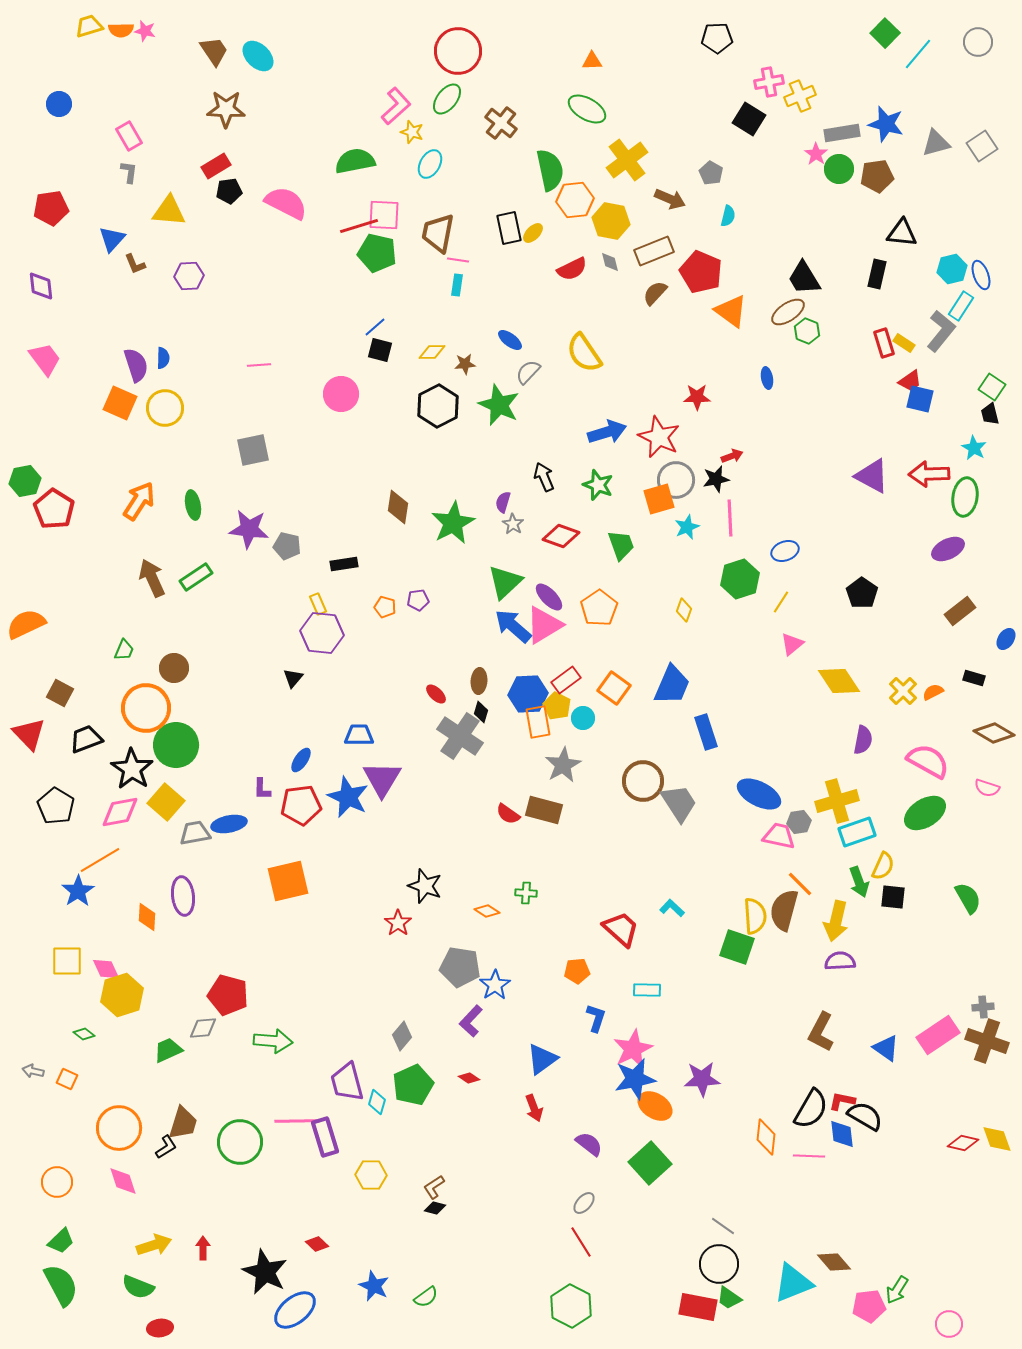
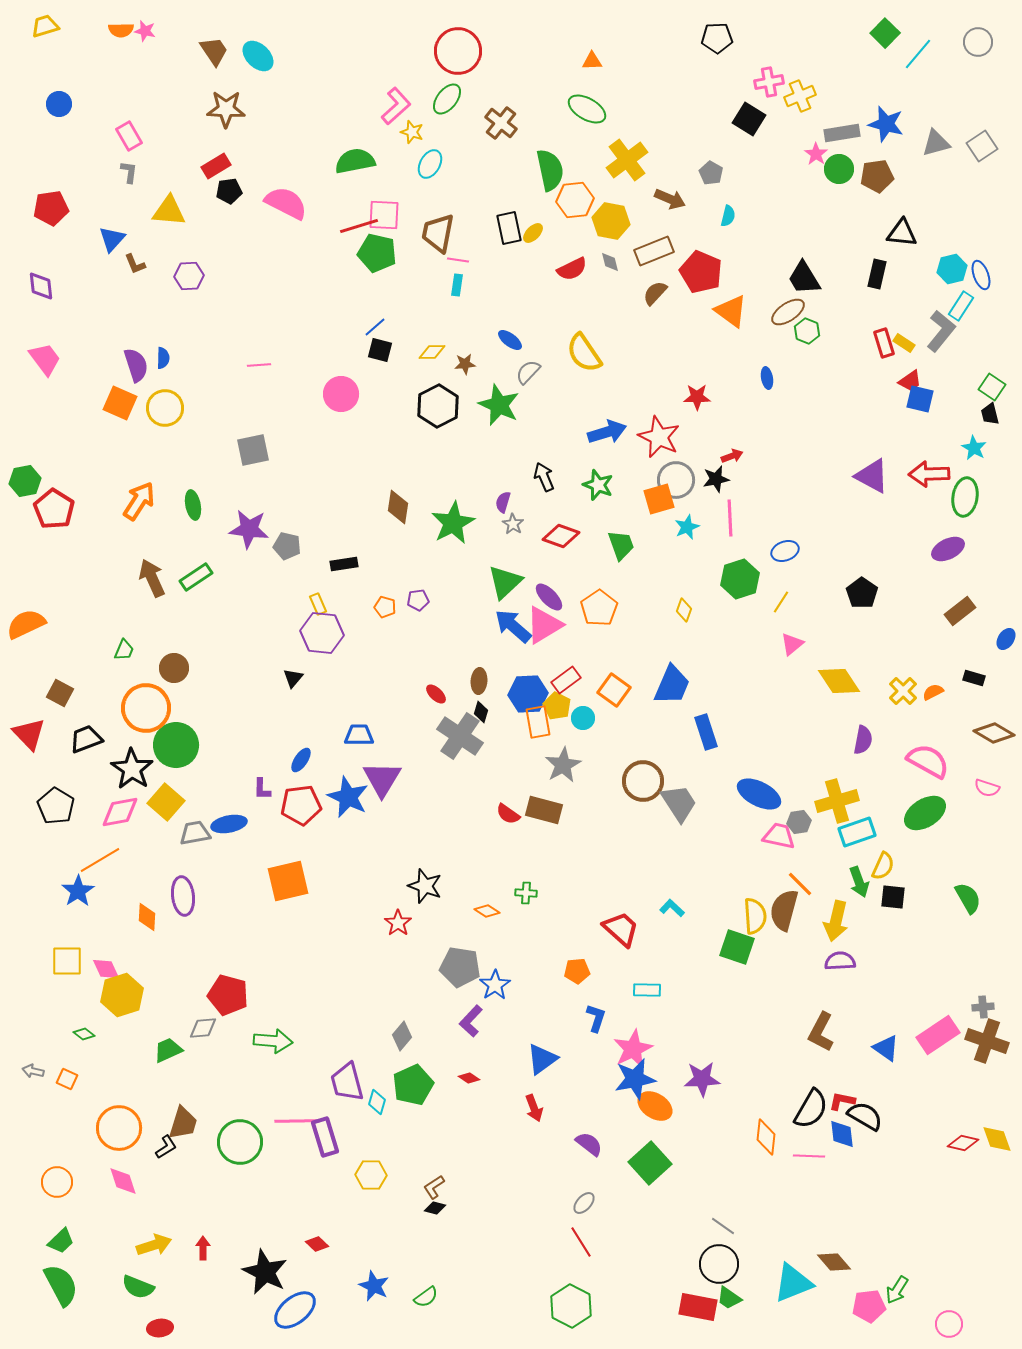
yellow trapezoid at (89, 26): moved 44 px left
orange square at (614, 688): moved 2 px down
